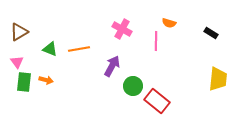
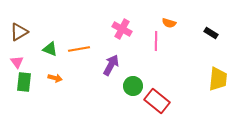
purple arrow: moved 1 px left, 1 px up
orange arrow: moved 9 px right, 2 px up
